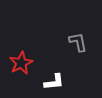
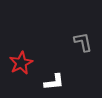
gray L-shape: moved 5 px right
